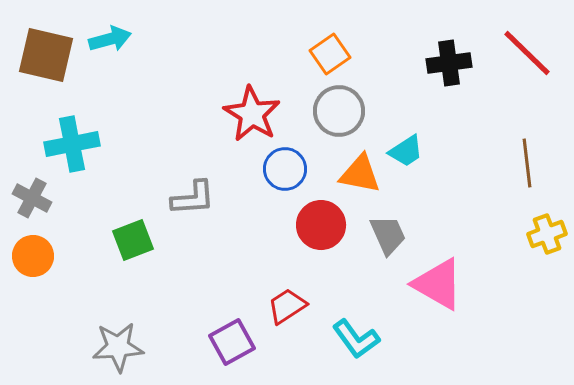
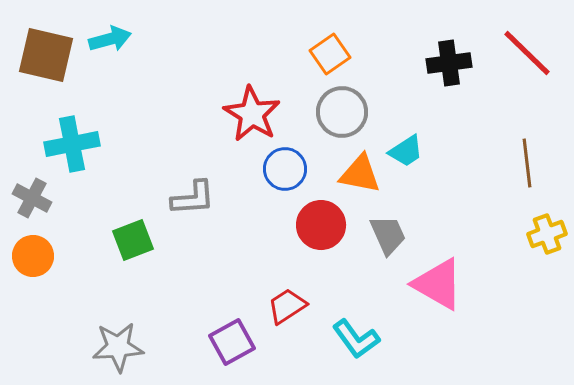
gray circle: moved 3 px right, 1 px down
